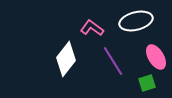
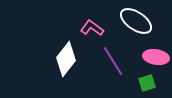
white ellipse: rotated 48 degrees clockwise
pink ellipse: rotated 50 degrees counterclockwise
